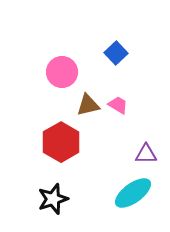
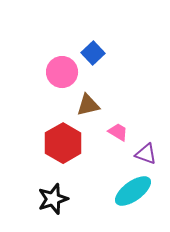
blue square: moved 23 px left
pink trapezoid: moved 27 px down
red hexagon: moved 2 px right, 1 px down
purple triangle: rotated 20 degrees clockwise
cyan ellipse: moved 2 px up
